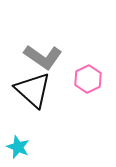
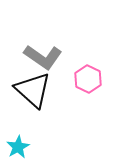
pink hexagon: rotated 8 degrees counterclockwise
cyan star: rotated 20 degrees clockwise
